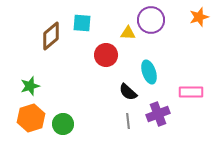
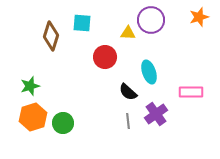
brown diamond: rotated 32 degrees counterclockwise
red circle: moved 1 px left, 2 px down
purple cross: moved 2 px left; rotated 15 degrees counterclockwise
orange hexagon: moved 2 px right, 1 px up
green circle: moved 1 px up
